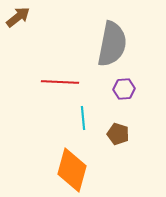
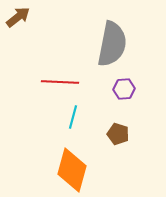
cyan line: moved 10 px left, 1 px up; rotated 20 degrees clockwise
